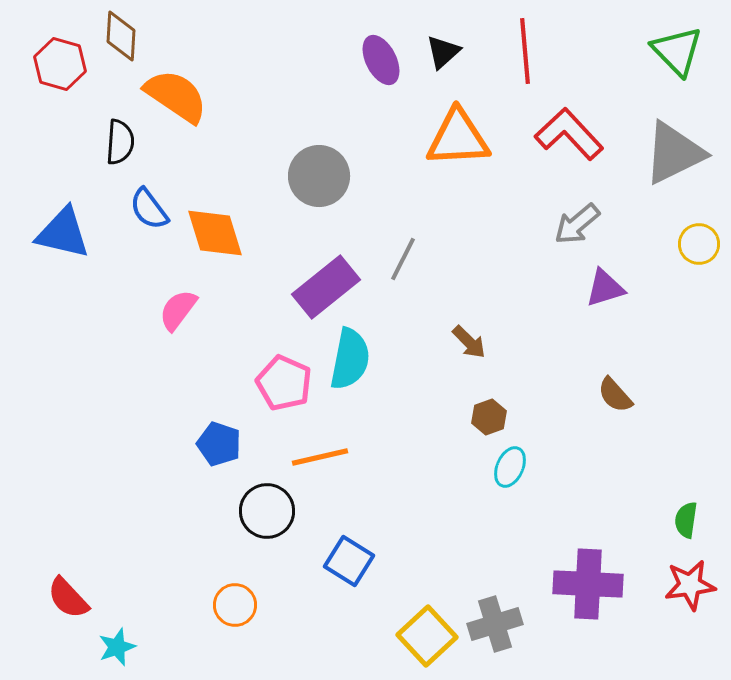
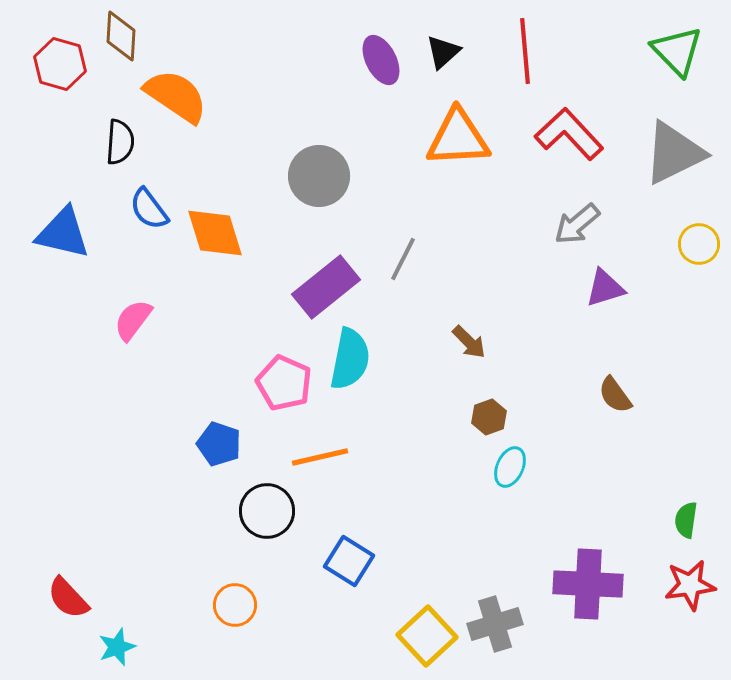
pink semicircle: moved 45 px left, 10 px down
brown semicircle: rotated 6 degrees clockwise
